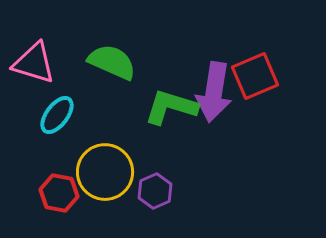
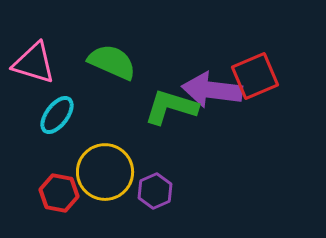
purple arrow: moved 2 px left, 2 px up; rotated 88 degrees clockwise
